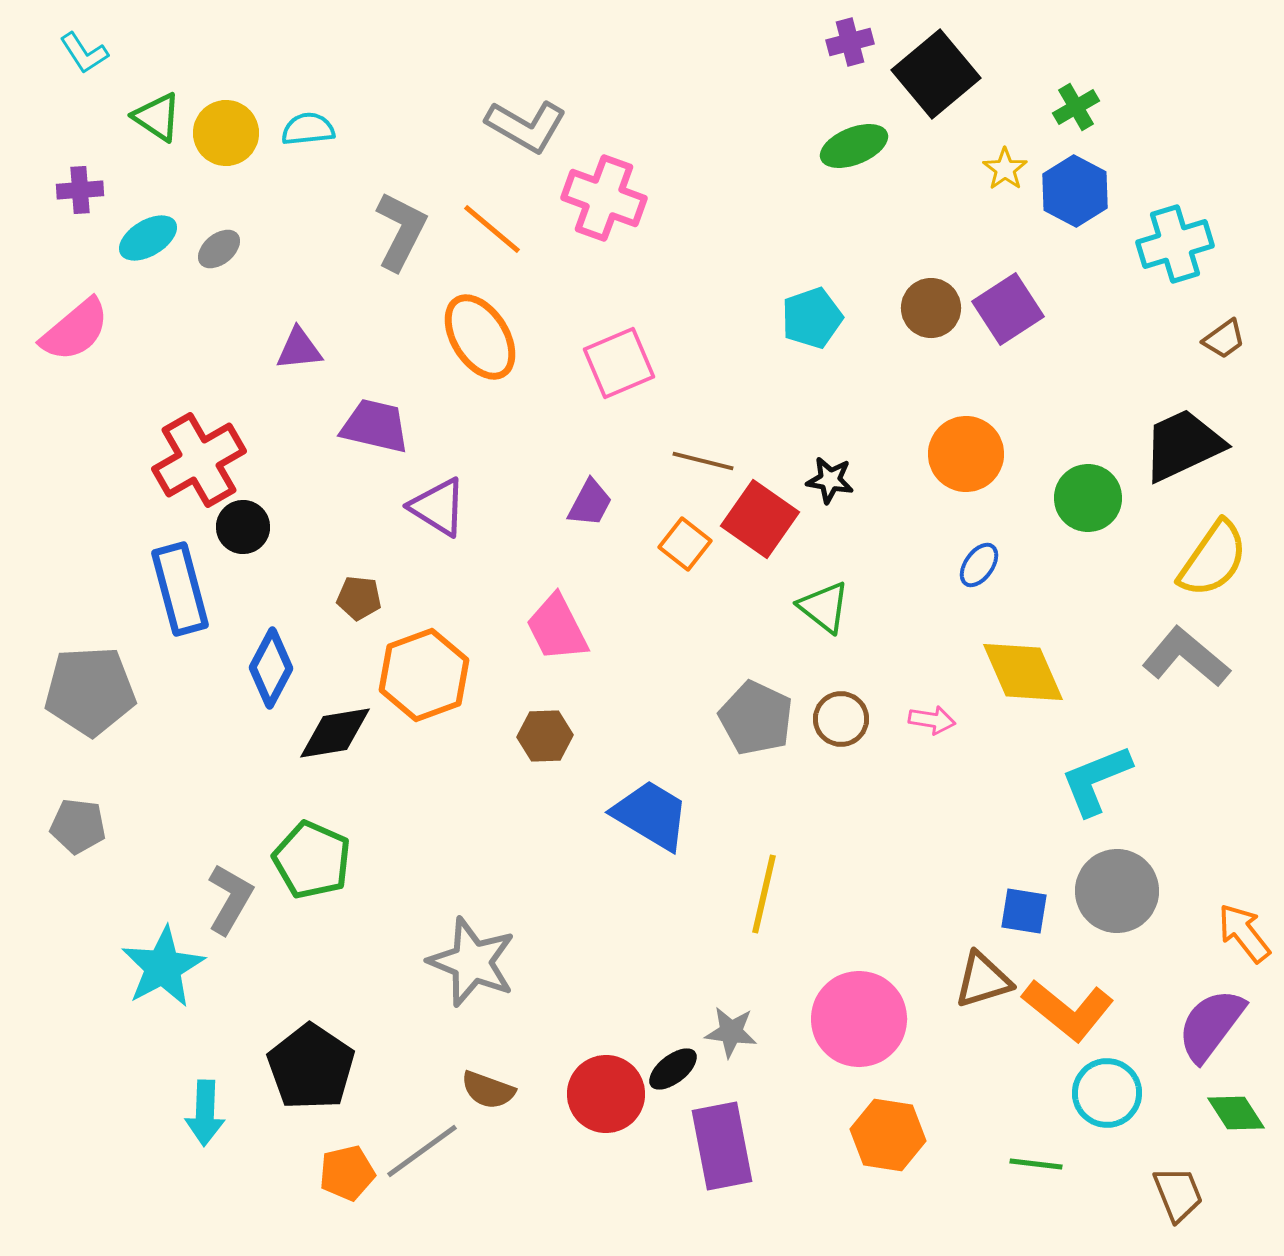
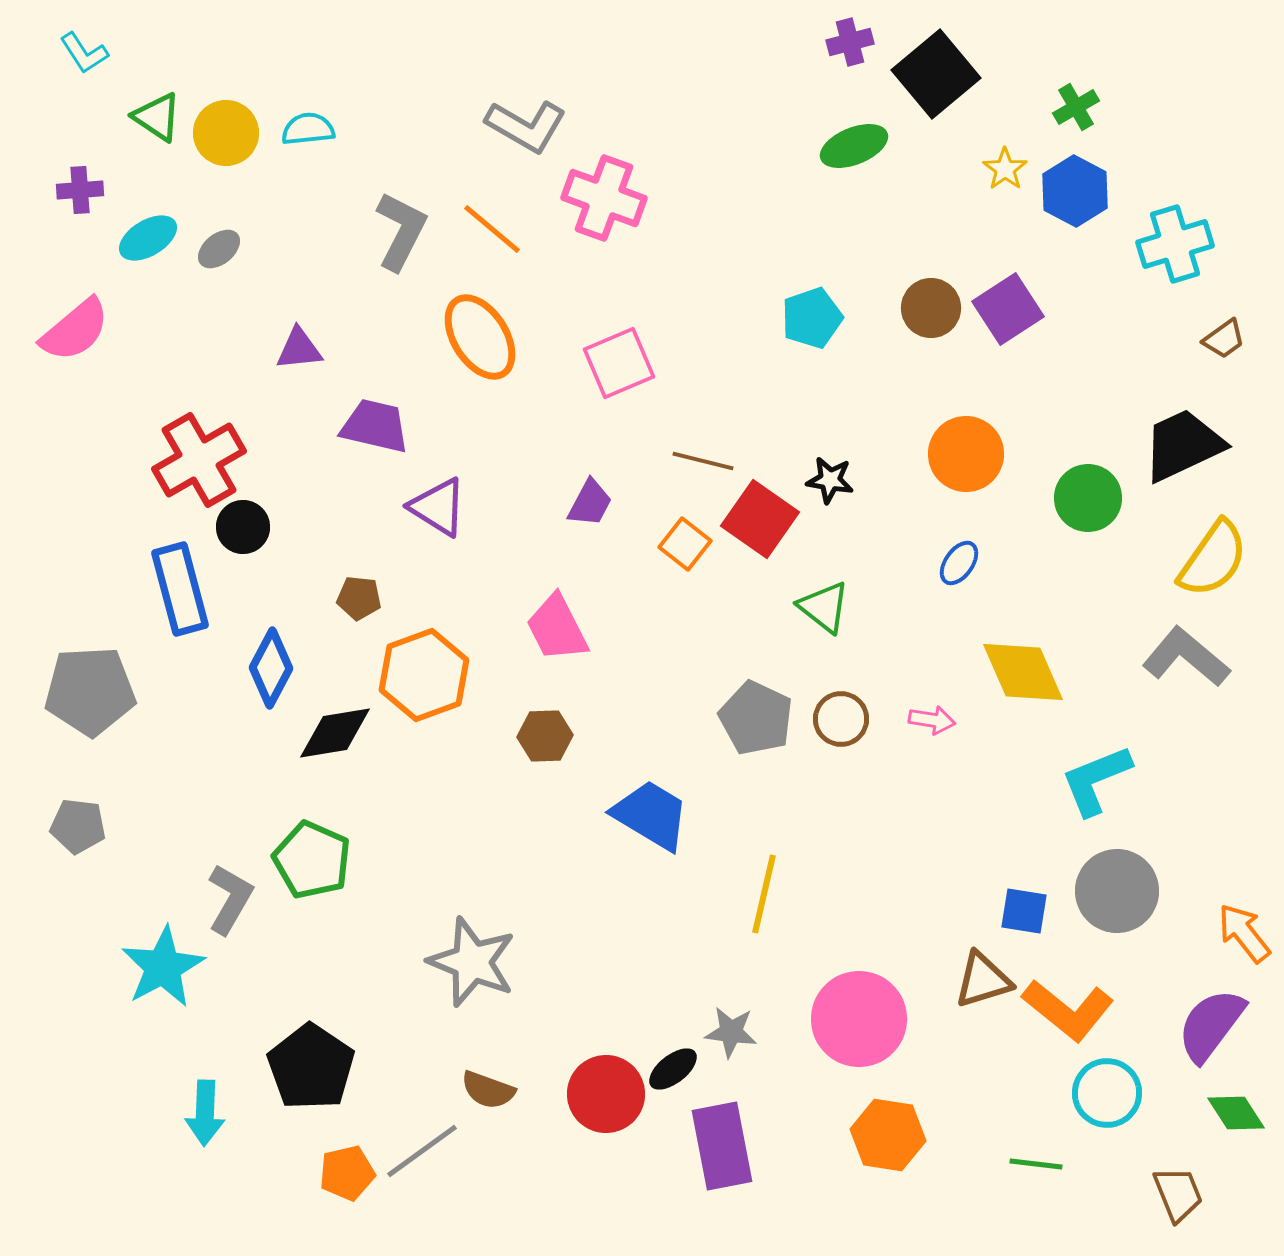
blue ellipse at (979, 565): moved 20 px left, 2 px up
